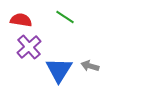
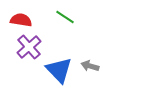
blue triangle: rotated 16 degrees counterclockwise
